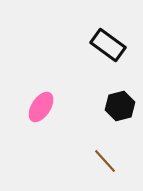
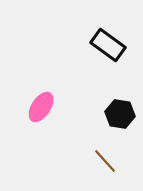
black hexagon: moved 8 px down; rotated 24 degrees clockwise
